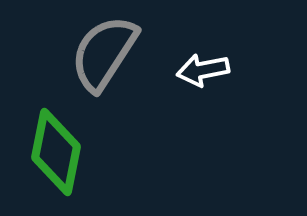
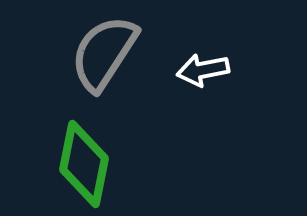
green diamond: moved 28 px right, 12 px down
